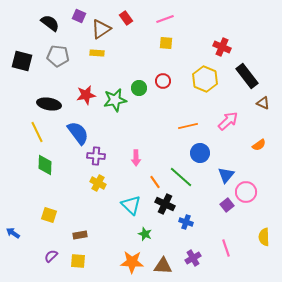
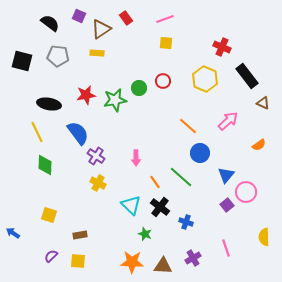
orange line at (188, 126): rotated 54 degrees clockwise
purple cross at (96, 156): rotated 30 degrees clockwise
black cross at (165, 204): moved 5 px left, 3 px down; rotated 12 degrees clockwise
